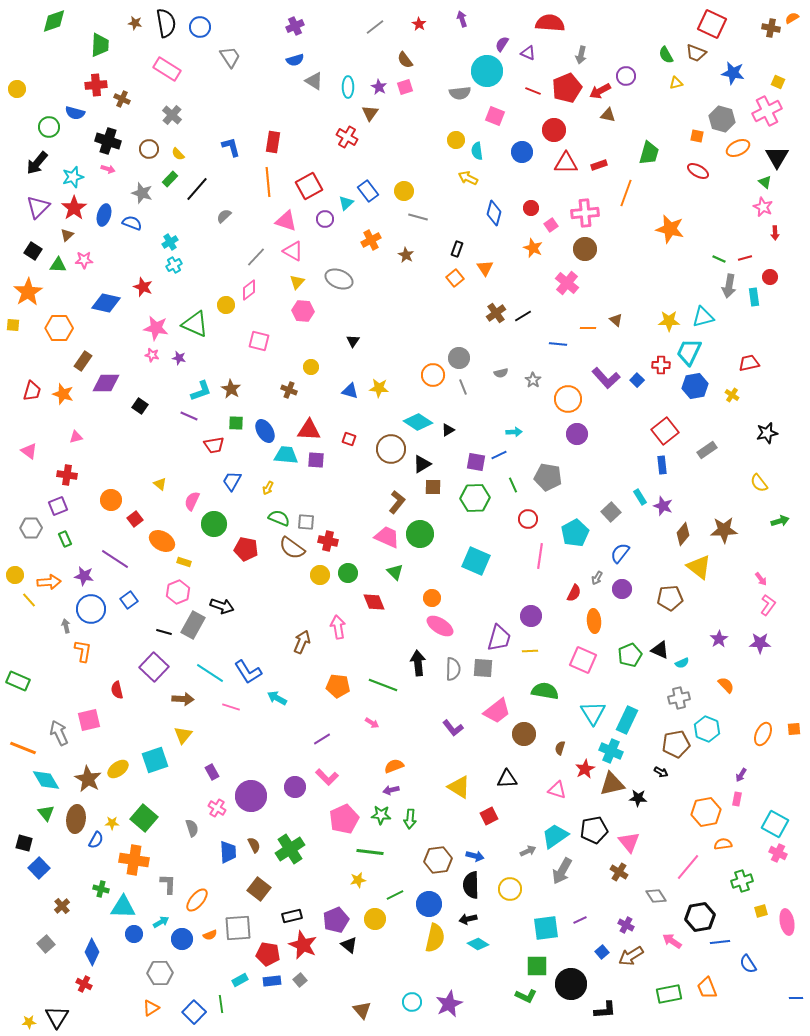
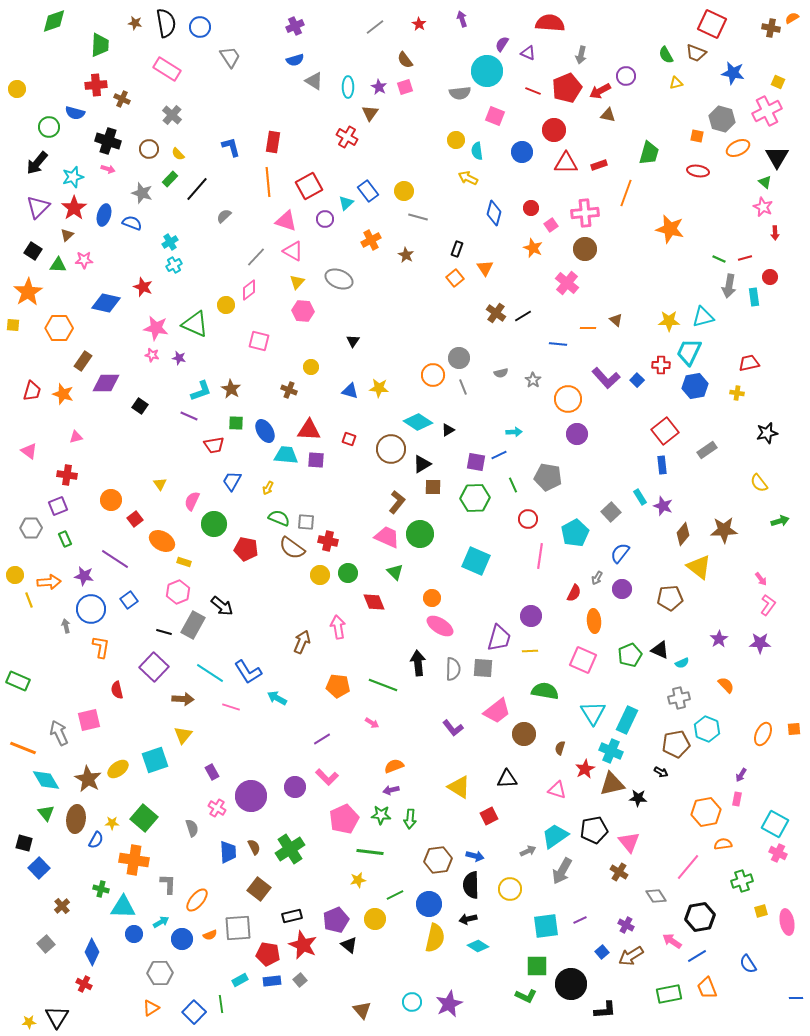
red ellipse at (698, 171): rotated 20 degrees counterclockwise
brown cross at (496, 313): rotated 18 degrees counterclockwise
yellow cross at (732, 395): moved 5 px right, 2 px up; rotated 24 degrees counterclockwise
yellow triangle at (160, 484): rotated 16 degrees clockwise
yellow line at (29, 600): rotated 21 degrees clockwise
black arrow at (222, 606): rotated 20 degrees clockwise
orange L-shape at (83, 651): moved 18 px right, 4 px up
brown semicircle at (254, 845): moved 2 px down
cyan square at (546, 928): moved 2 px up
blue line at (720, 942): moved 23 px left, 14 px down; rotated 24 degrees counterclockwise
cyan diamond at (478, 944): moved 2 px down
